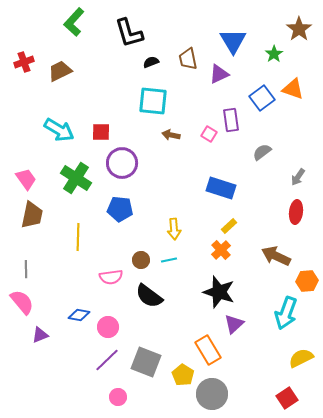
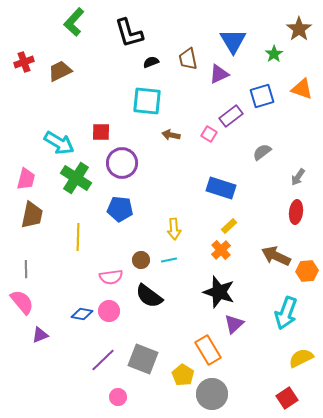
orange triangle at (293, 89): moved 9 px right
blue square at (262, 98): moved 2 px up; rotated 20 degrees clockwise
cyan square at (153, 101): moved 6 px left
purple rectangle at (231, 120): moved 4 px up; rotated 60 degrees clockwise
cyan arrow at (59, 130): moved 13 px down
pink trapezoid at (26, 179): rotated 50 degrees clockwise
orange hexagon at (307, 281): moved 10 px up
blue diamond at (79, 315): moved 3 px right, 1 px up
pink circle at (108, 327): moved 1 px right, 16 px up
purple line at (107, 360): moved 4 px left
gray square at (146, 362): moved 3 px left, 3 px up
